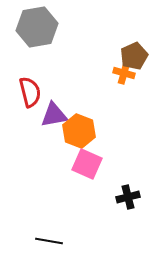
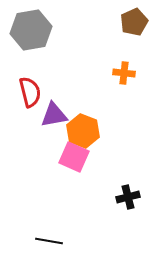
gray hexagon: moved 6 px left, 3 px down
brown pentagon: moved 34 px up
orange cross: rotated 10 degrees counterclockwise
orange hexagon: moved 4 px right
pink square: moved 13 px left, 7 px up
